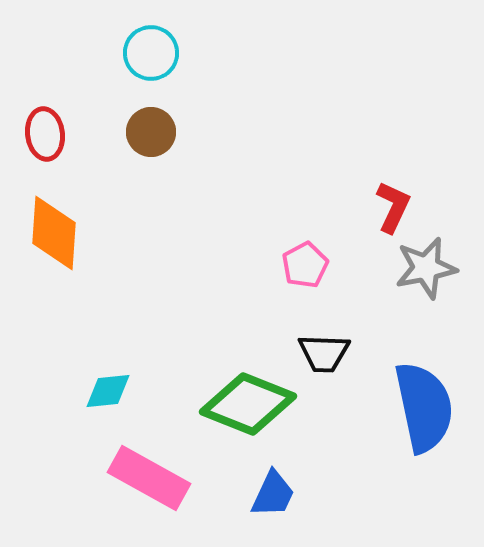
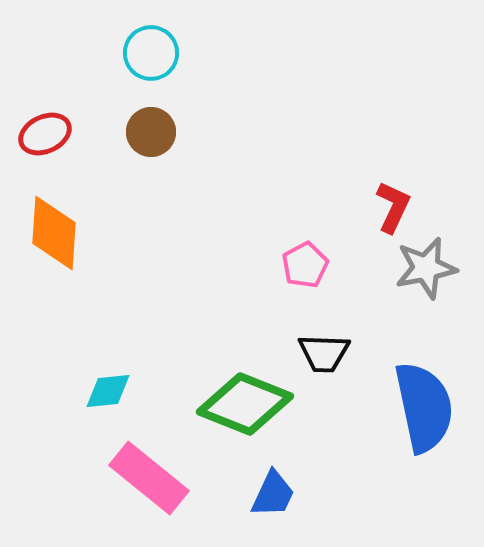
red ellipse: rotated 72 degrees clockwise
green diamond: moved 3 px left
pink rectangle: rotated 10 degrees clockwise
